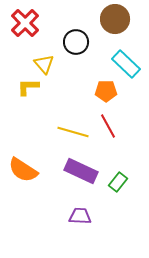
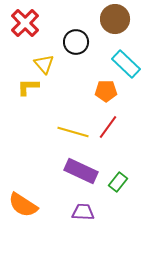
red line: moved 1 px down; rotated 65 degrees clockwise
orange semicircle: moved 35 px down
purple trapezoid: moved 3 px right, 4 px up
